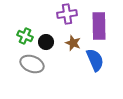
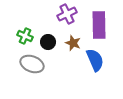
purple cross: rotated 18 degrees counterclockwise
purple rectangle: moved 1 px up
black circle: moved 2 px right
